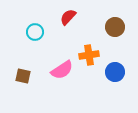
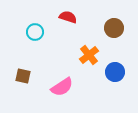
red semicircle: rotated 66 degrees clockwise
brown circle: moved 1 px left, 1 px down
orange cross: rotated 30 degrees counterclockwise
pink semicircle: moved 17 px down
